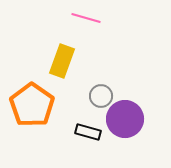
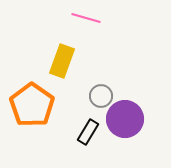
black rectangle: rotated 75 degrees counterclockwise
